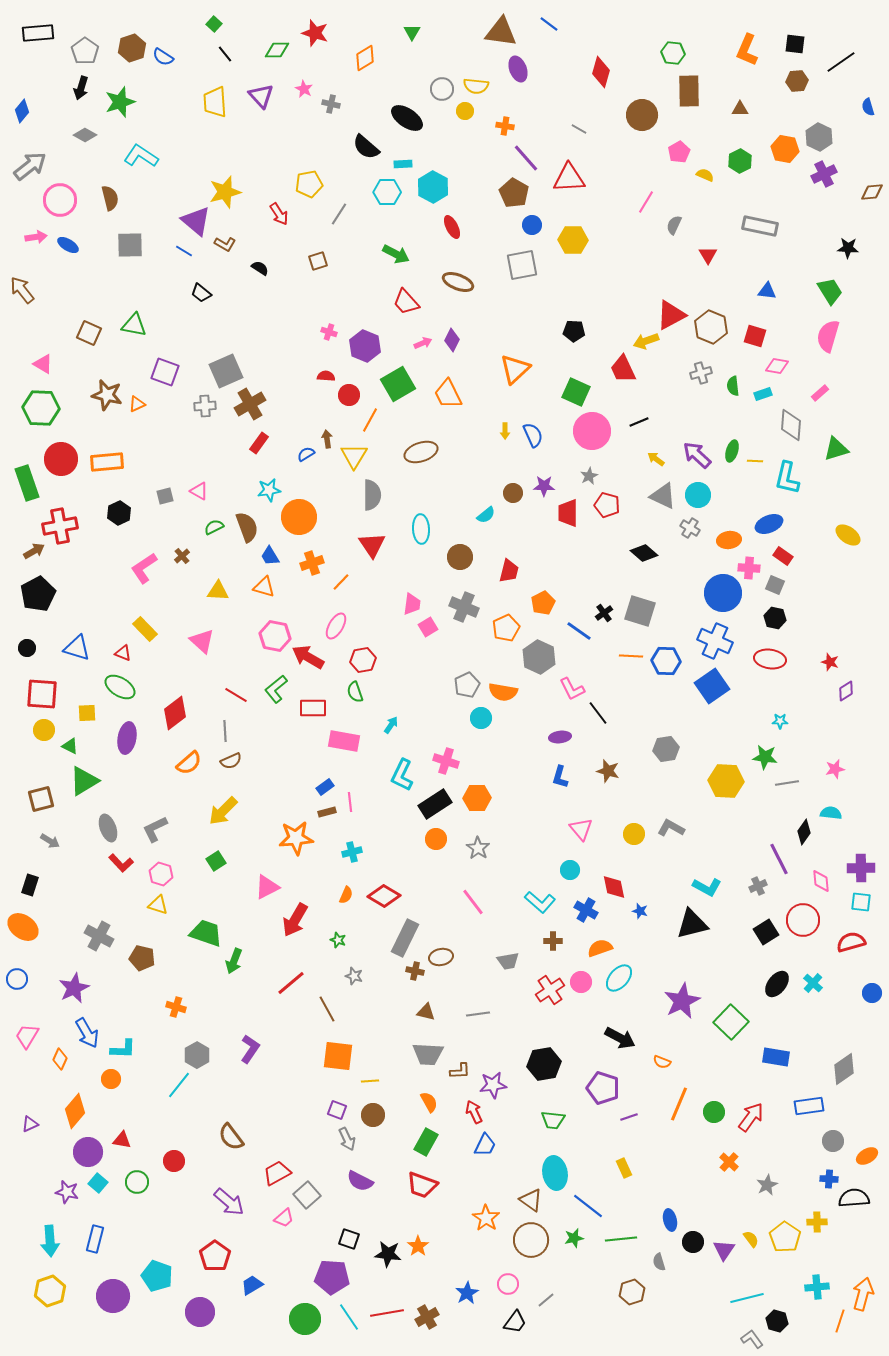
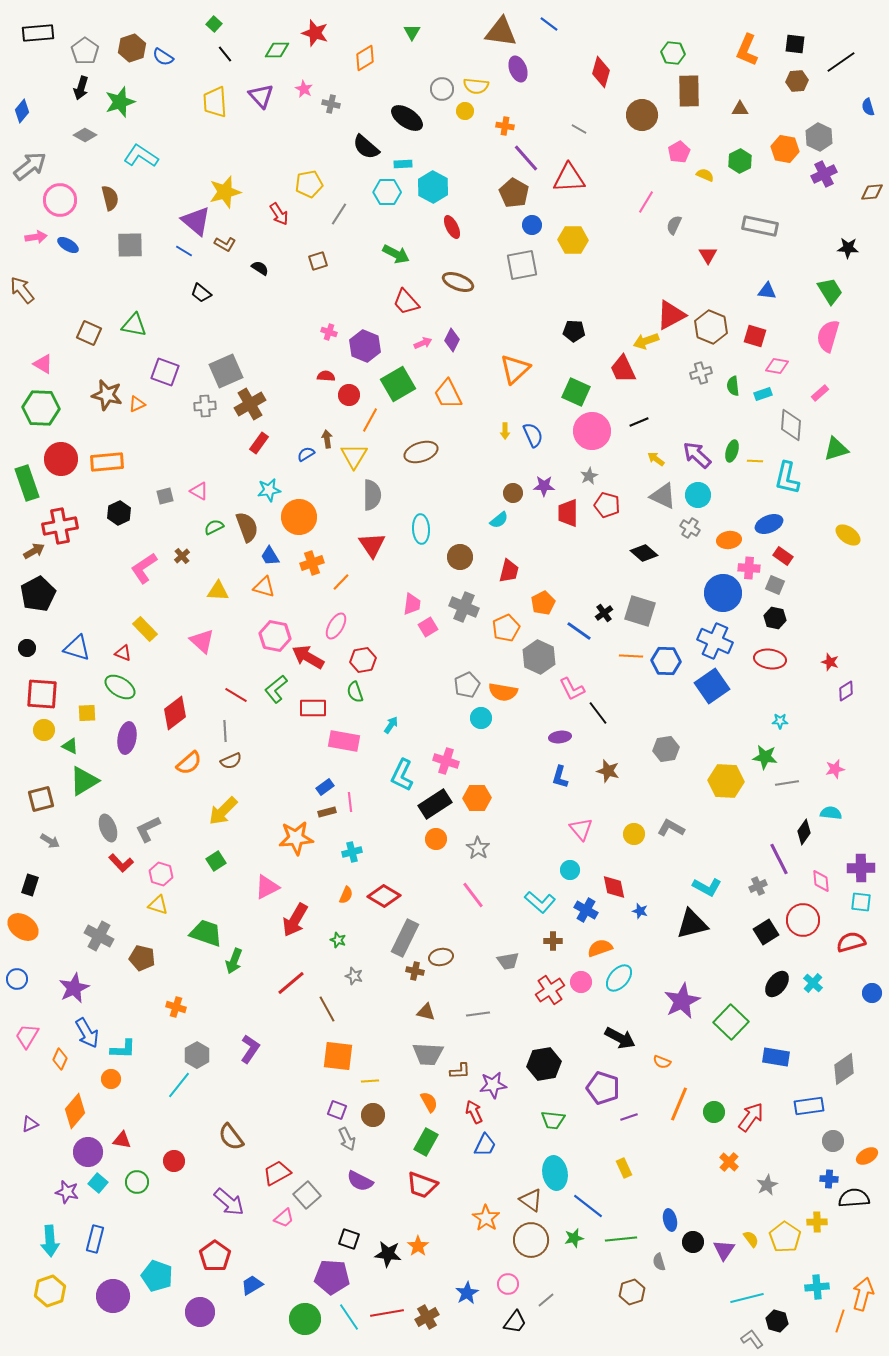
cyan semicircle at (486, 515): moved 13 px right, 5 px down
gray L-shape at (155, 829): moved 7 px left
pink line at (473, 902): moved 7 px up
